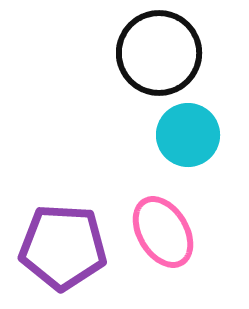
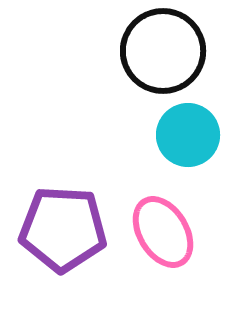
black circle: moved 4 px right, 2 px up
purple pentagon: moved 18 px up
